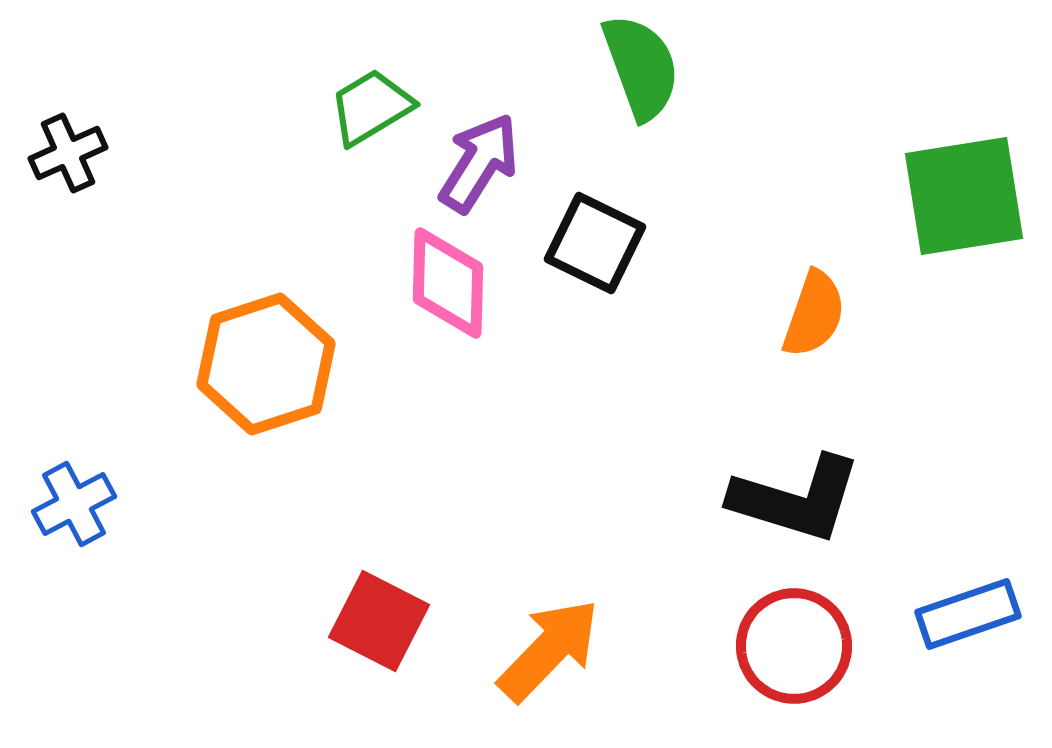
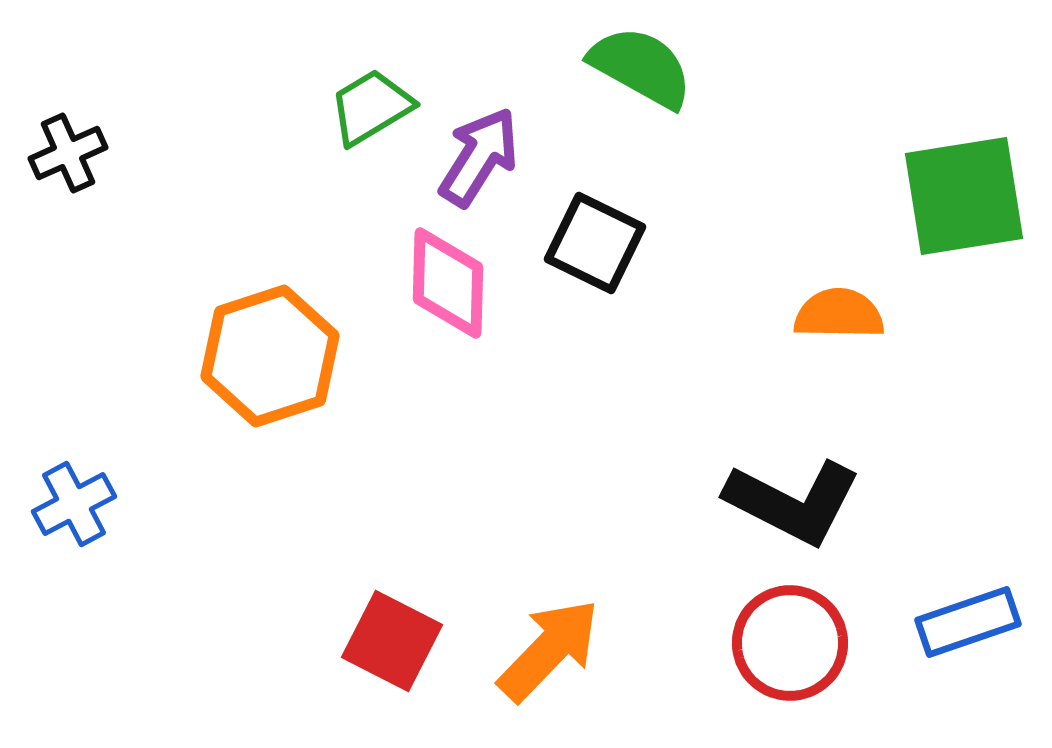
green semicircle: rotated 41 degrees counterclockwise
purple arrow: moved 6 px up
orange semicircle: moved 25 px right; rotated 108 degrees counterclockwise
orange hexagon: moved 4 px right, 8 px up
black L-shape: moved 3 px left, 3 px down; rotated 10 degrees clockwise
blue rectangle: moved 8 px down
red square: moved 13 px right, 20 px down
red circle: moved 4 px left, 3 px up
